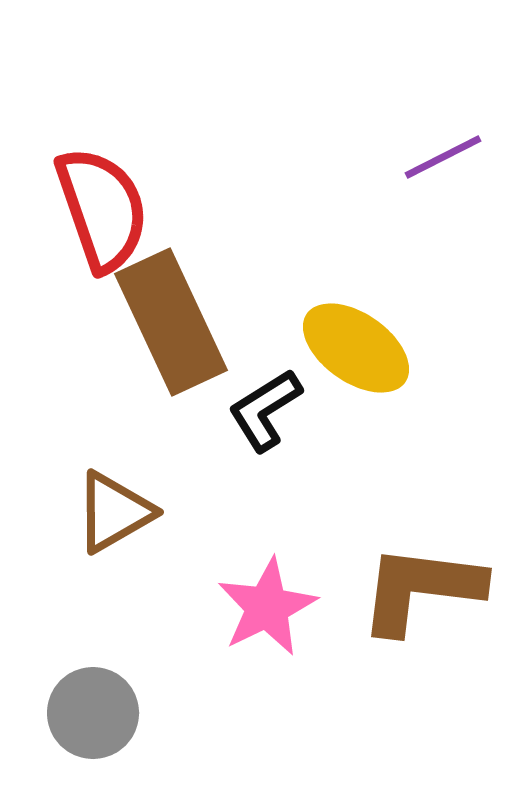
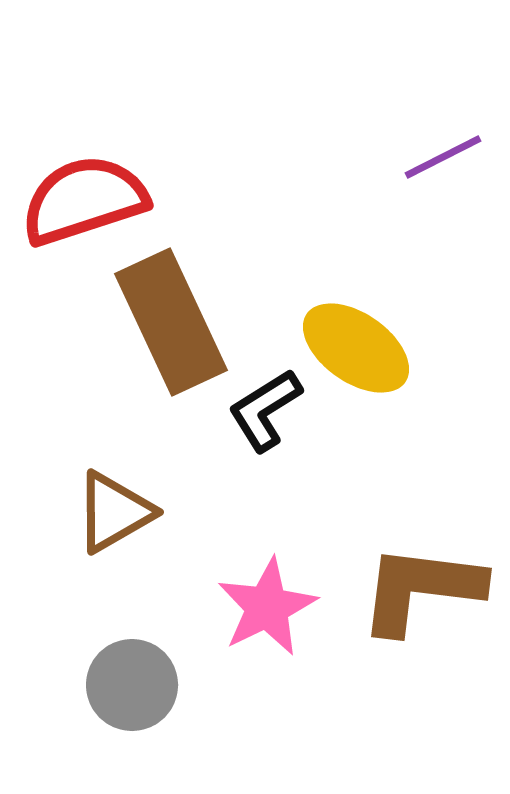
red semicircle: moved 18 px left, 9 px up; rotated 89 degrees counterclockwise
gray circle: moved 39 px right, 28 px up
